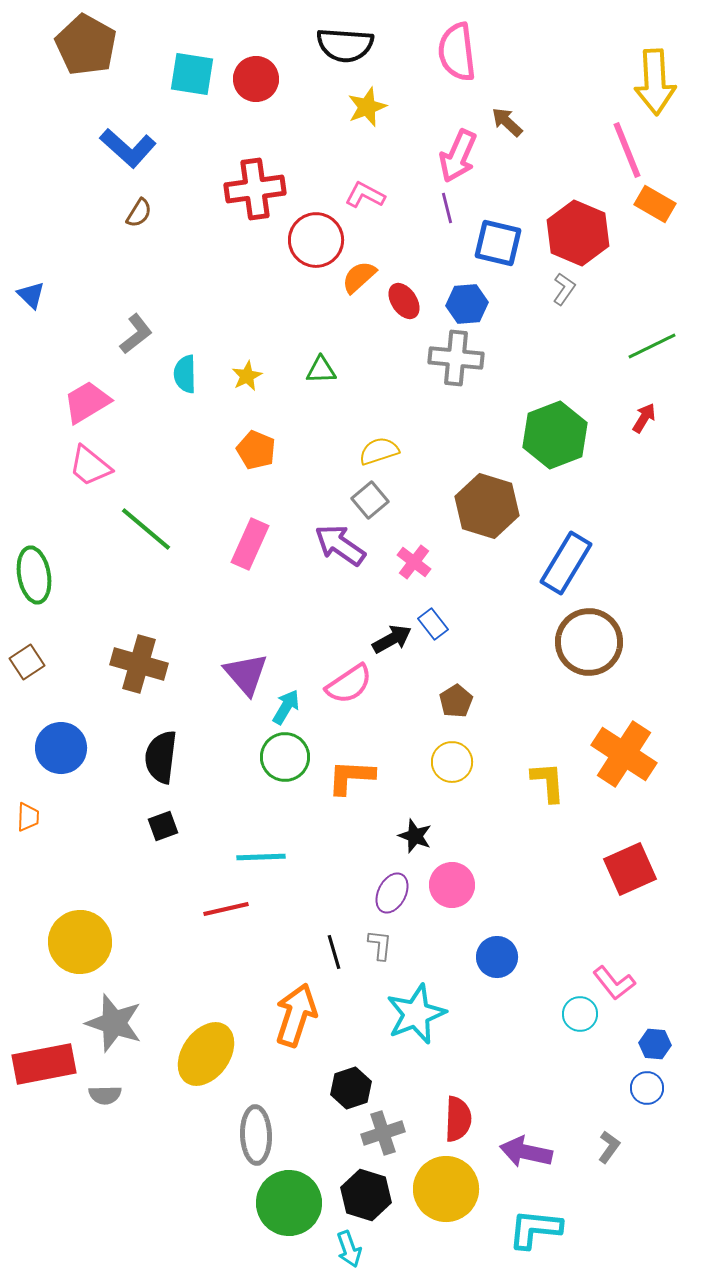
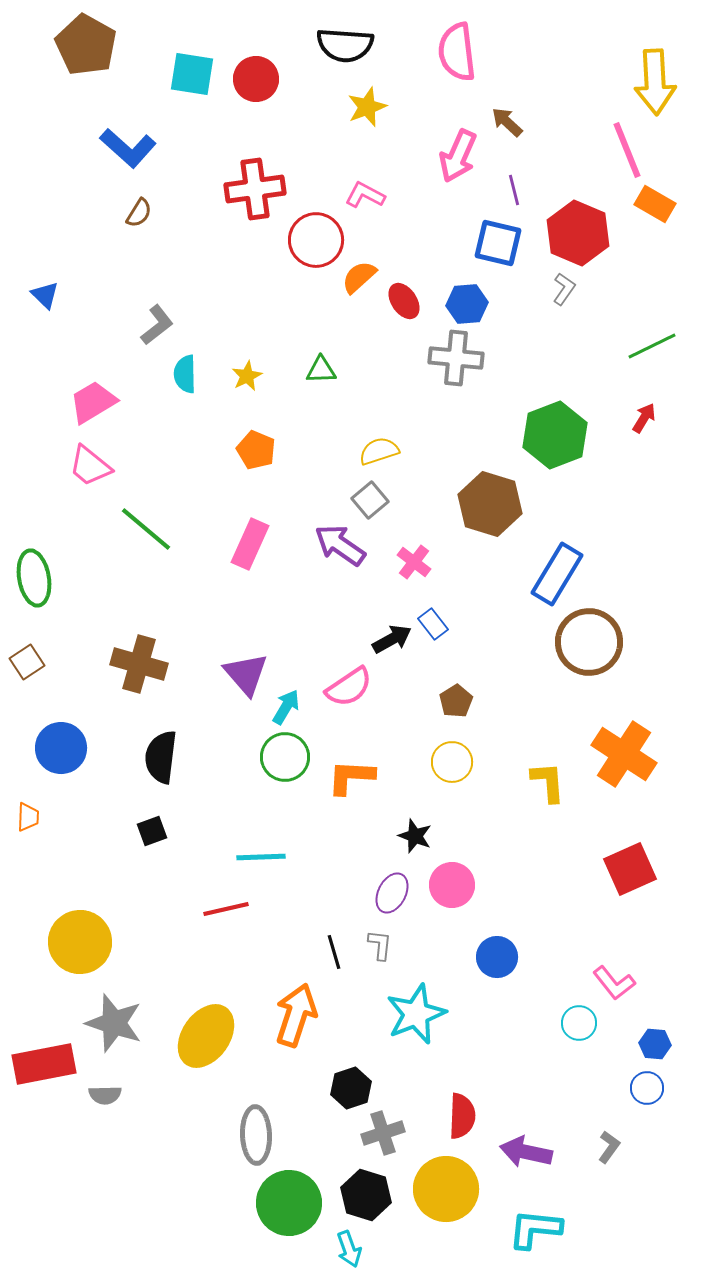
purple line at (447, 208): moved 67 px right, 18 px up
blue triangle at (31, 295): moved 14 px right
gray L-shape at (136, 334): moved 21 px right, 9 px up
pink trapezoid at (87, 402): moved 6 px right
brown hexagon at (487, 506): moved 3 px right, 2 px up
blue rectangle at (566, 563): moved 9 px left, 11 px down
green ellipse at (34, 575): moved 3 px down
pink semicircle at (349, 684): moved 3 px down
black square at (163, 826): moved 11 px left, 5 px down
cyan circle at (580, 1014): moved 1 px left, 9 px down
yellow ellipse at (206, 1054): moved 18 px up
red semicircle at (458, 1119): moved 4 px right, 3 px up
